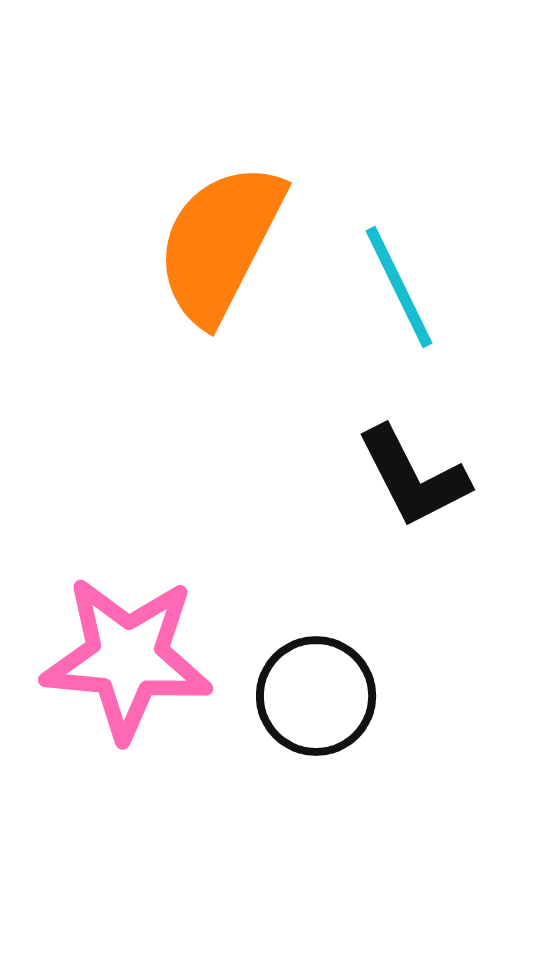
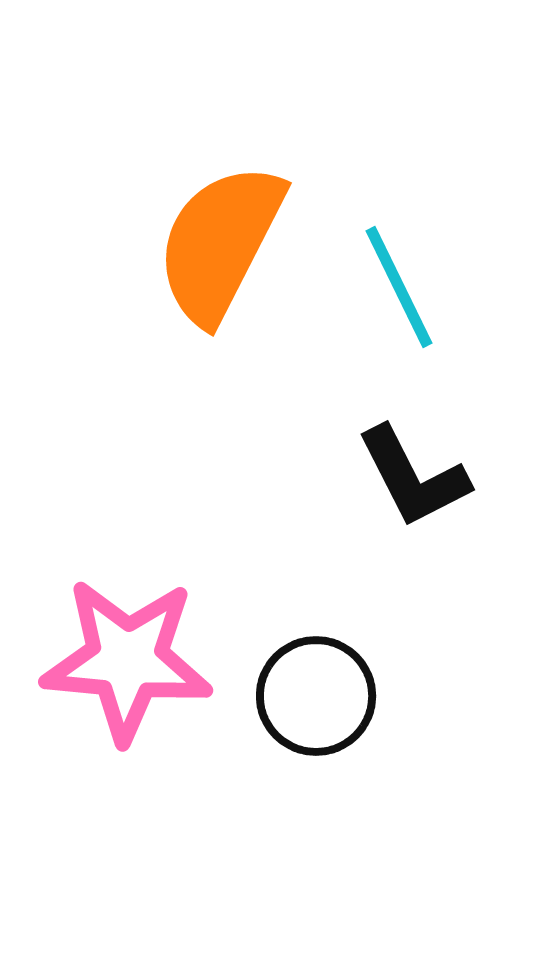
pink star: moved 2 px down
